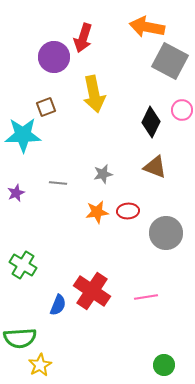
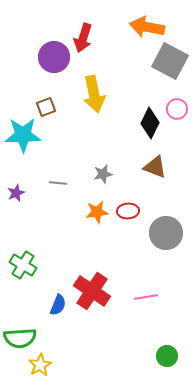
pink circle: moved 5 px left, 1 px up
black diamond: moved 1 px left, 1 px down
green circle: moved 3 px right, 9 px up
